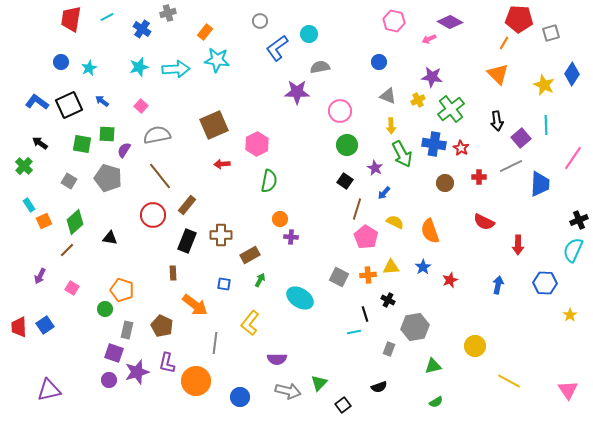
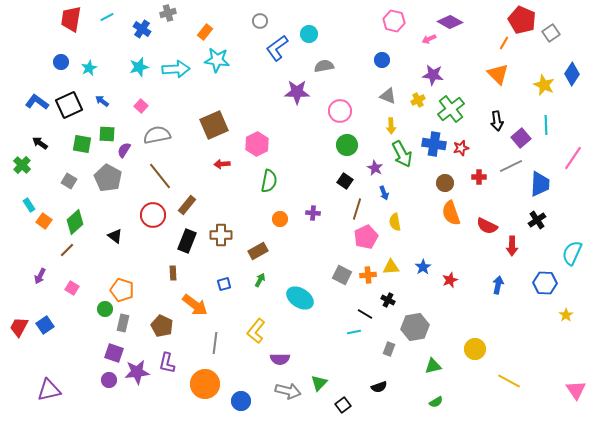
red pentagon at (519, 19): moved 3 px right, 1 px down; rotated 20 degrees clockwise
gray square at (551, 33): rotated 18 degrees counterclockwise
blue circle at (379, 62): moved 3 px right, 2 px up
gray semicircle at (320, 67): moved 4 px right, 1 px up
purple star at (432, 77): moved 1 px right, 2 px up
red star at (461, 148): rotated 28 degrees clockwise
green cross at (24, 166): moved 2 px left, 1 px up
gray pentagon at (108, 178): rotated 12 degrees clockwise
blue arrow at (384, 193): rotated 64 degrees counterclockwise
black cross at (579, 220): moved 42 px left; rotated 12 degrees counterclockwise
orange square at (44, 221): rotated 28 degrees counterclockwise
yellow semicircle at (395, 222): rotated 126 degrees counterclockwise
red semicircle at (484, 222): moved 3 px right, 4 px down
orange semicircle at (430, 231): moved 21 px right, 18 px up
purple cross at (291, 237): moved 22 px right, 24 px up
pink pentagon at (366, 237): rotated 15 degrees clockwise
black triangle at (110, 238): moved 5 px right, 2 px up; rotated 28 degrees clockwise
red arrow at (518, 245): moved 6 px left, 1 px down
cyan semicircle at (573, 250): moved 1 px left, 3 px down
brown rectangle at (250, 255): moved 8 px right, 4 px up
gray square at (339, 277): moved 3 px right, 2 px up
blue square at (224, 284): rotated 24 degrees counterclockwise
black line at (365, 314): rotated 42 degrees counterclockwise
yellow star at (570, 315): moved 4 px left
yellow L-shape at (250, 323): moved 6 px right, 8 px down
red trapezoid at (19, 327): rotated 30 degrees clockwise
gray rectangle at (127, 330): moved 4 px left, 7 px up
yellow circle at (475, 346): moved 3 px down
purple semicircle at (277, 359): moved 3 px right
purple star at (137, 372): rotated 10 degrees clockwise
orange circle at (196, 381): moved 9 px right, 3 px down
pink triangle at (568, 390): moved 8 px right
blue circle at (240, 397): moved 1 px right, 4 px down
